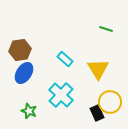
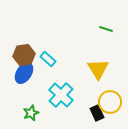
brown hexagon: moved 4 px right, 5 px down
cyan rectangle: moved 17 px left
green star: moved 2 px right, 2 px down; rotated 28 degrees clockwise
